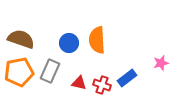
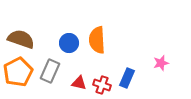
orange pentagon: moved 1 px left; rotated 16 degrees counterclockwise
blue rectangle: rotated 30 degrees counterclockwise
